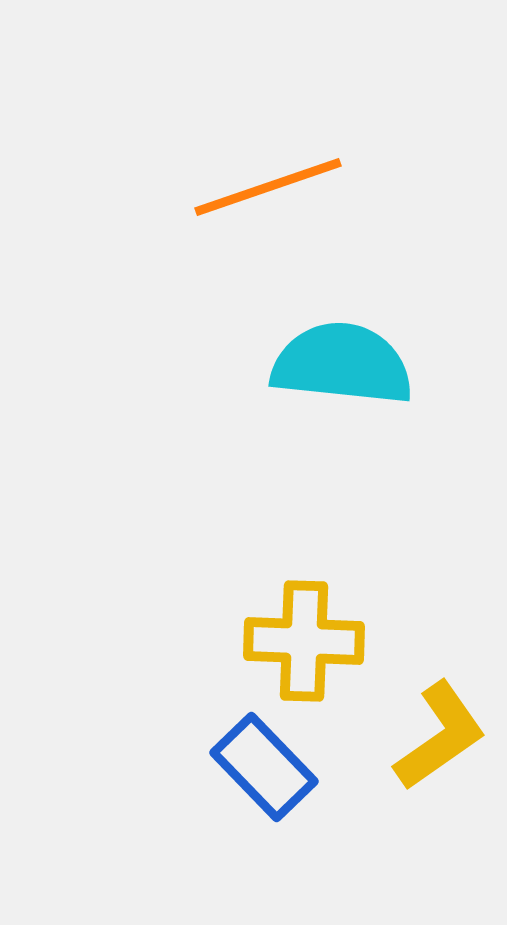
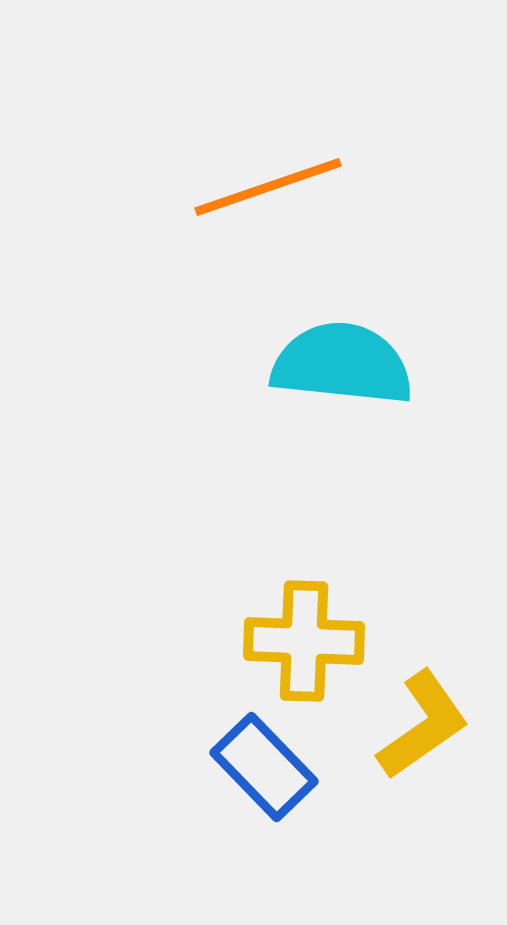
yellow L-shape: moved 17 px left, 11 px up
